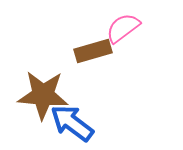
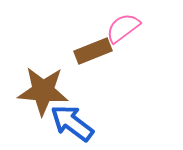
brown rectangle: rotated 6 degrees counterclockwise
brown star: moved 4 px up
